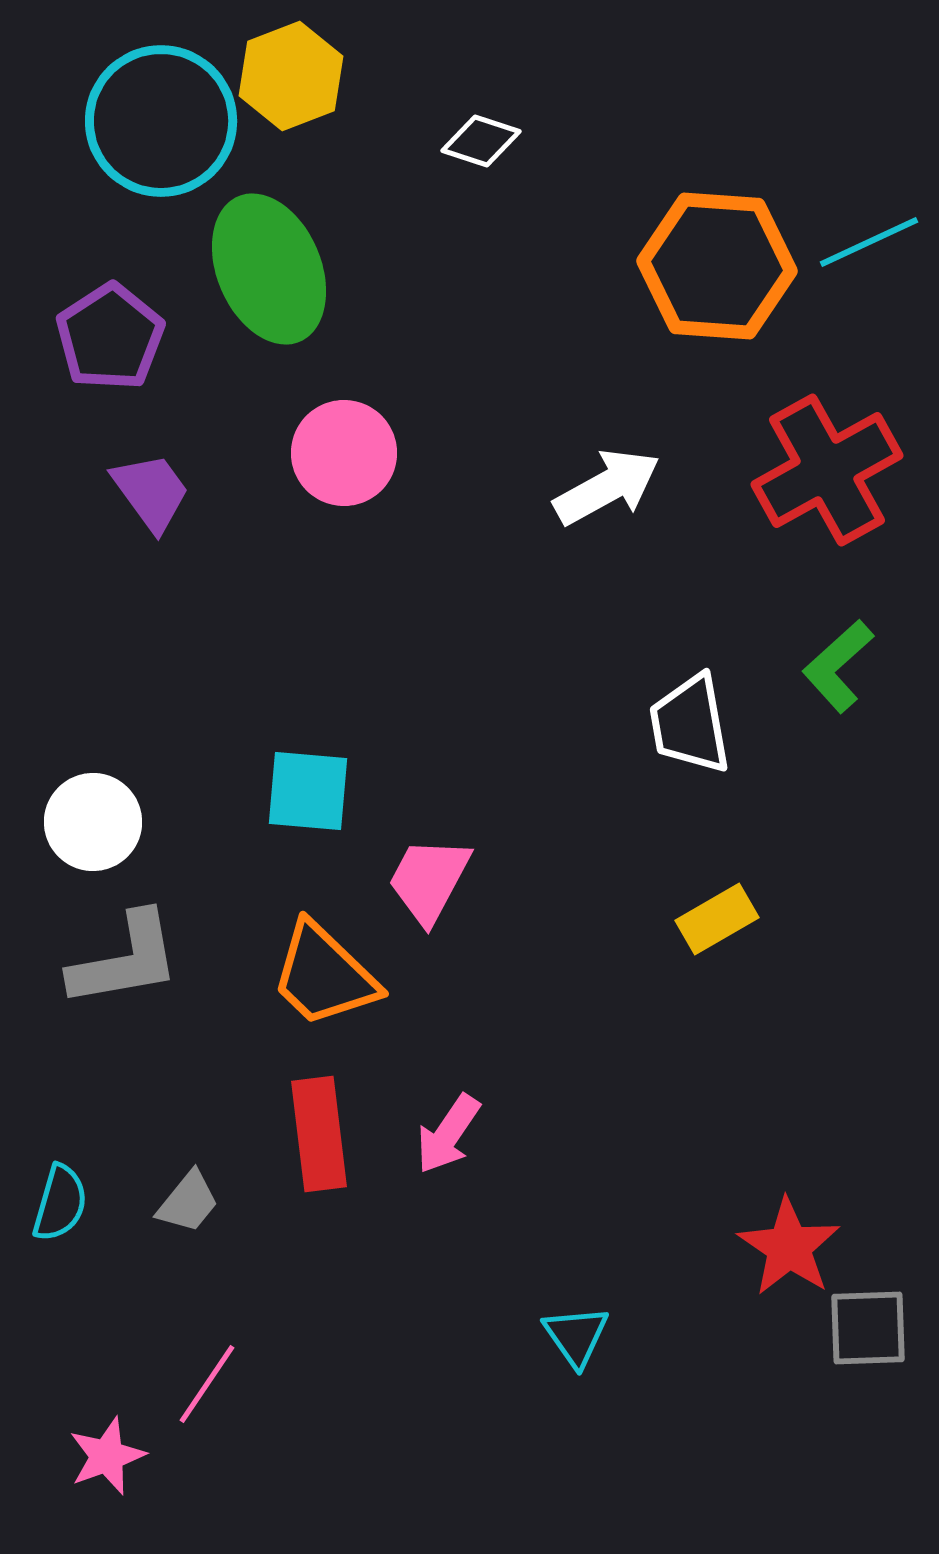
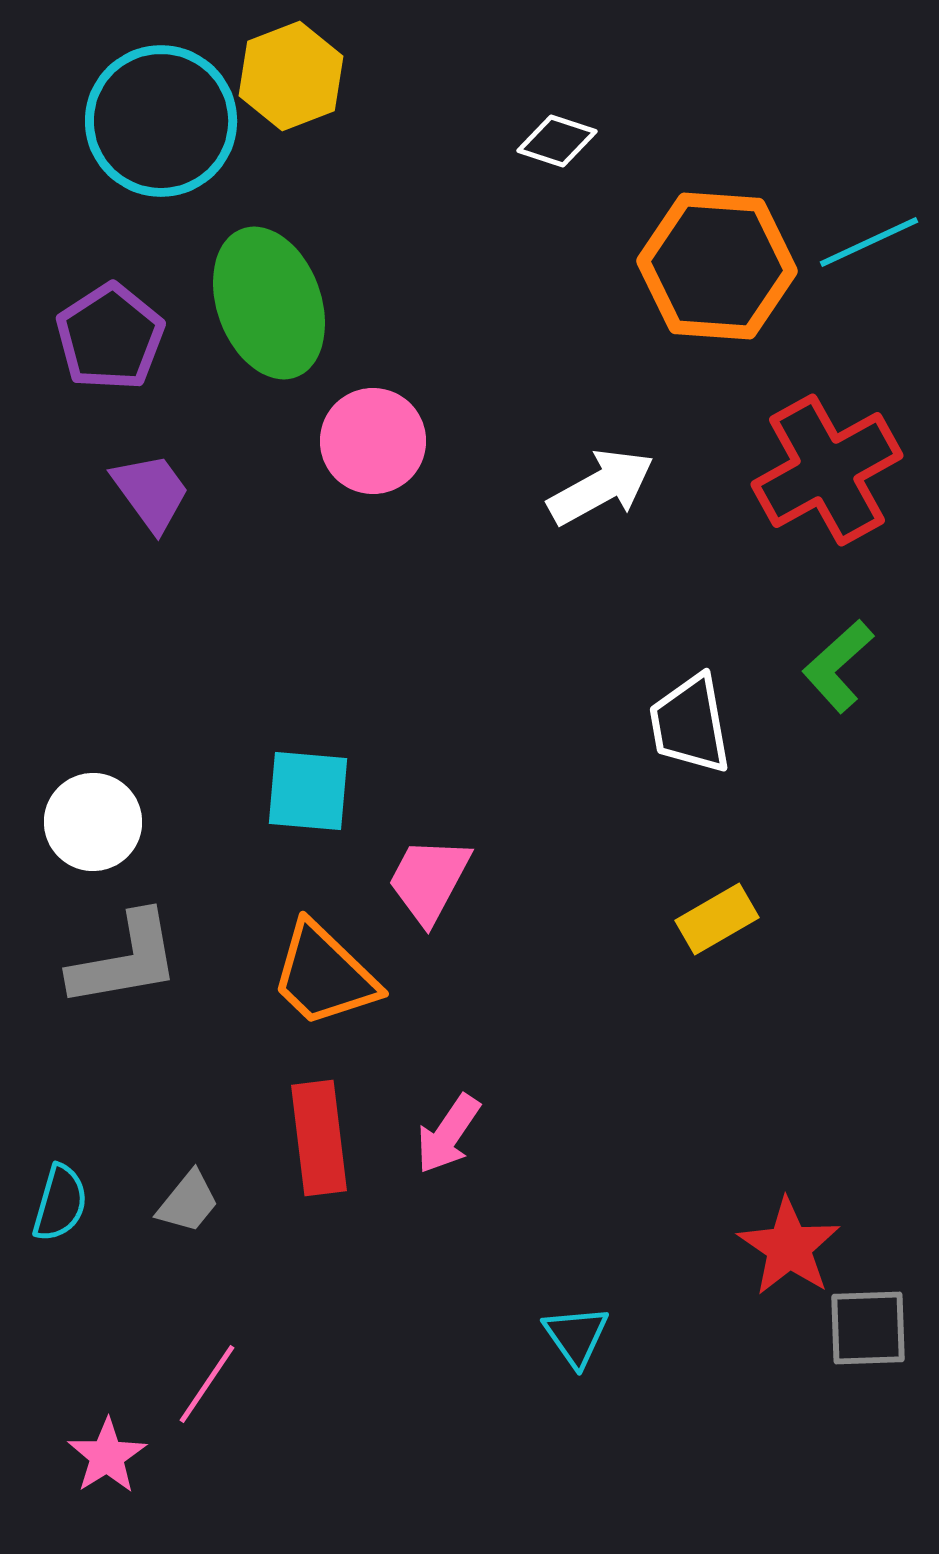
white diamond: moved 76 px right
green ellipse: moved 34 px down; rotated 3 degrees clockwise
pink circle: moved 29 px right, 12 px up
white arrow: moved 6 px left
red rectangle: moved 4 px down
pink star: rotated 12 degrees counterclockwise
